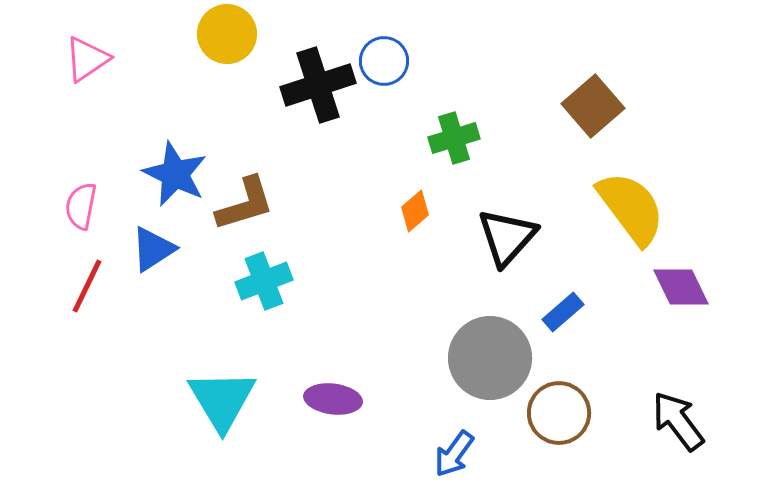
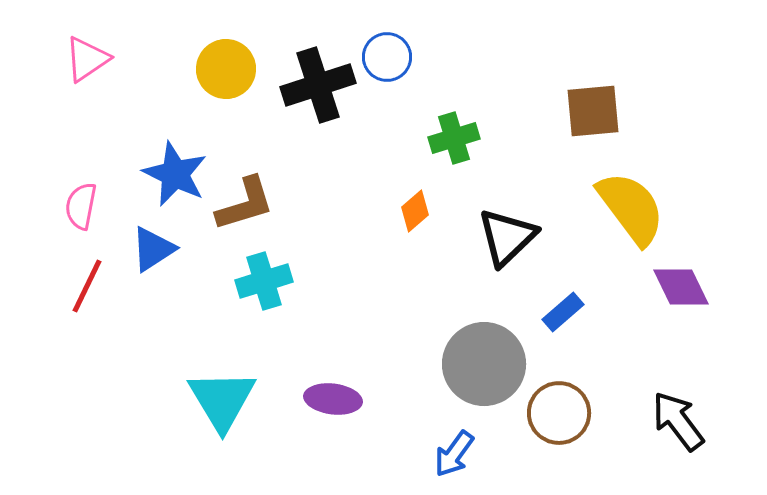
yellow circle: moved 1 px left, 35 px down
blue circle: moved 3 px right, 4 px up
brown square: moved 5 px down; rotated 36 degrees clockwise
black triangle: rotated 4 degrees clockwise
cyan cross: rotated 4 degrees clockwise
gray circle: moved 6 px left, 6 px down
